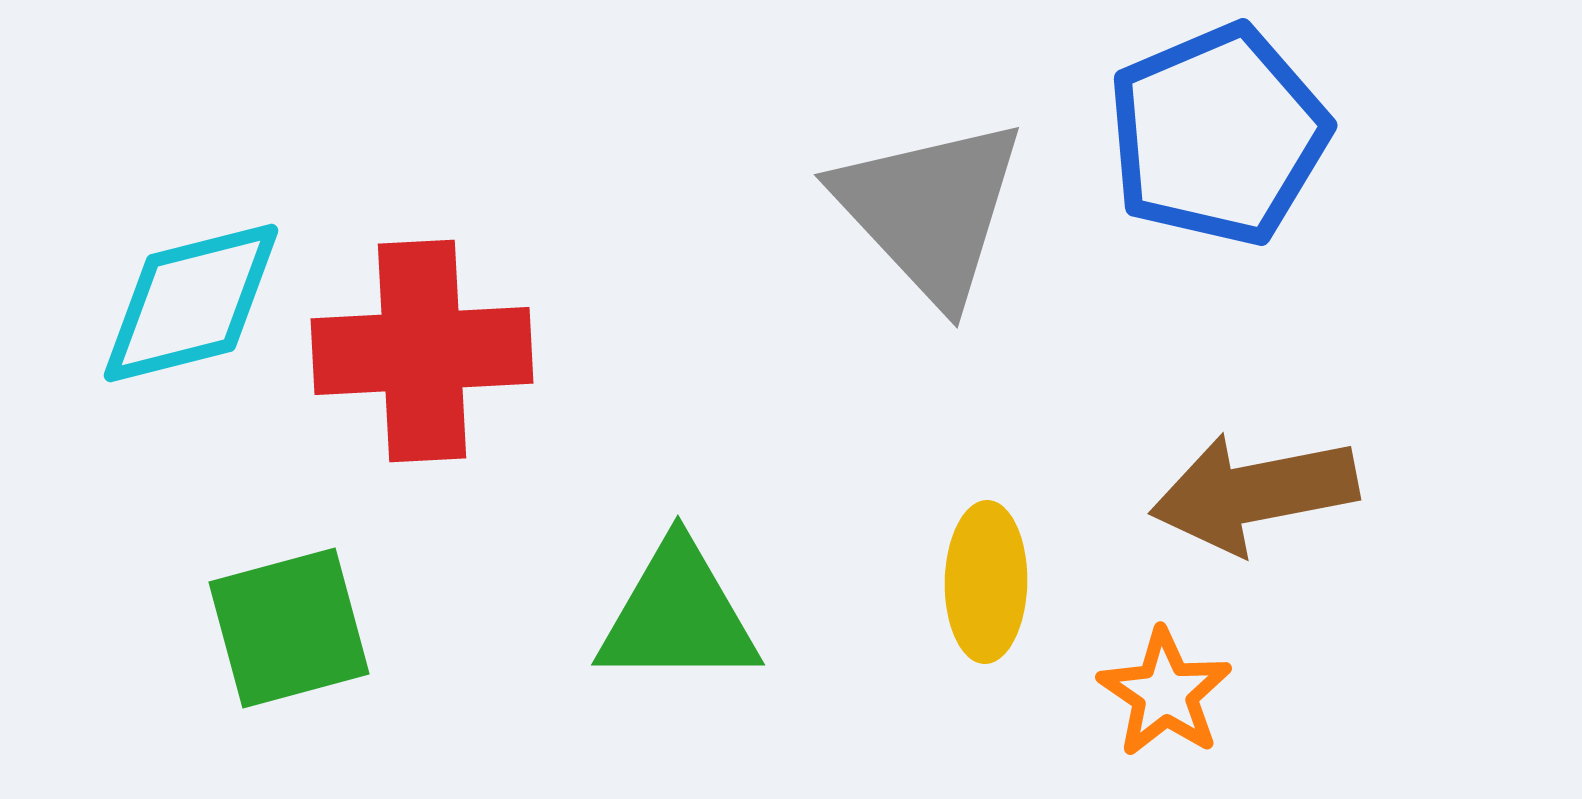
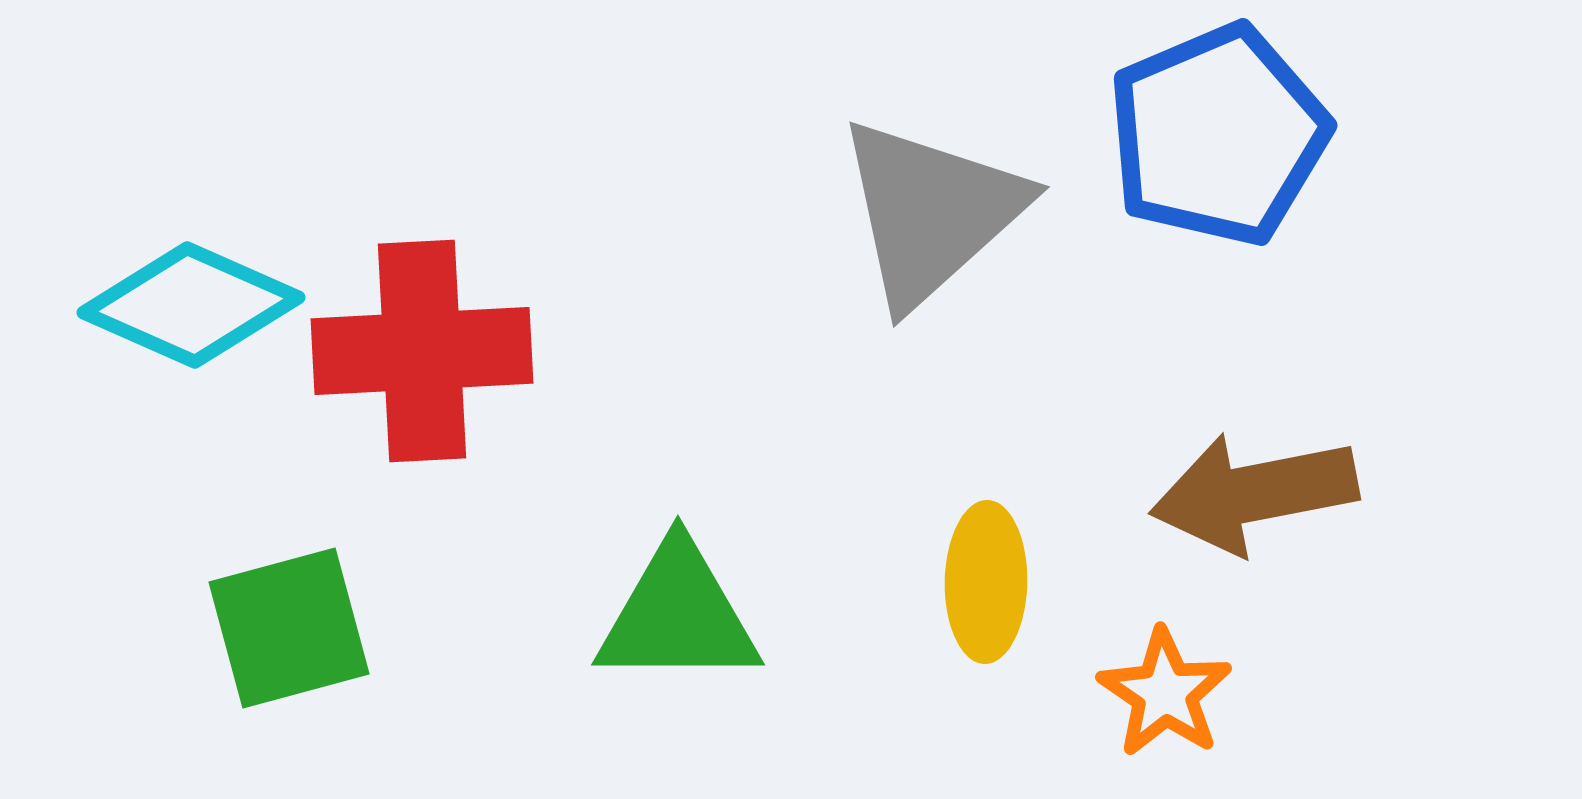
gray triangle: moved 1 px right, 2 px down; rotated 31 degrees clockwise
cyan diamond: moved 2 px down; rotated 38 degrees clockwise
